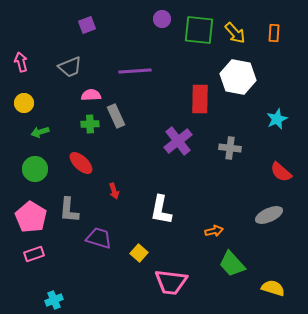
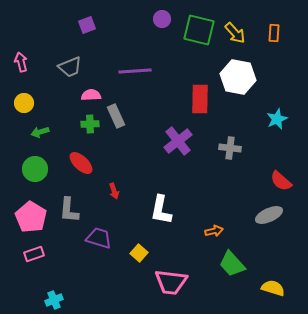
green square: rotated 8 degrees clockwise
red semicircle: moved 9 px down
